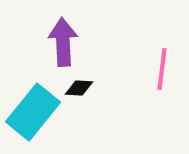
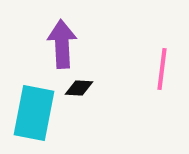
purple arrow: moved 1 px left, 2 px down
cyan rectangle: moved 1 px right, 1 px down; rotated 28 degrees counterclockwise
